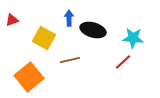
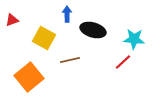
blue arrow: moved 2 px left, 4 px up
cyan star: moved 1 px right, 1 px down
